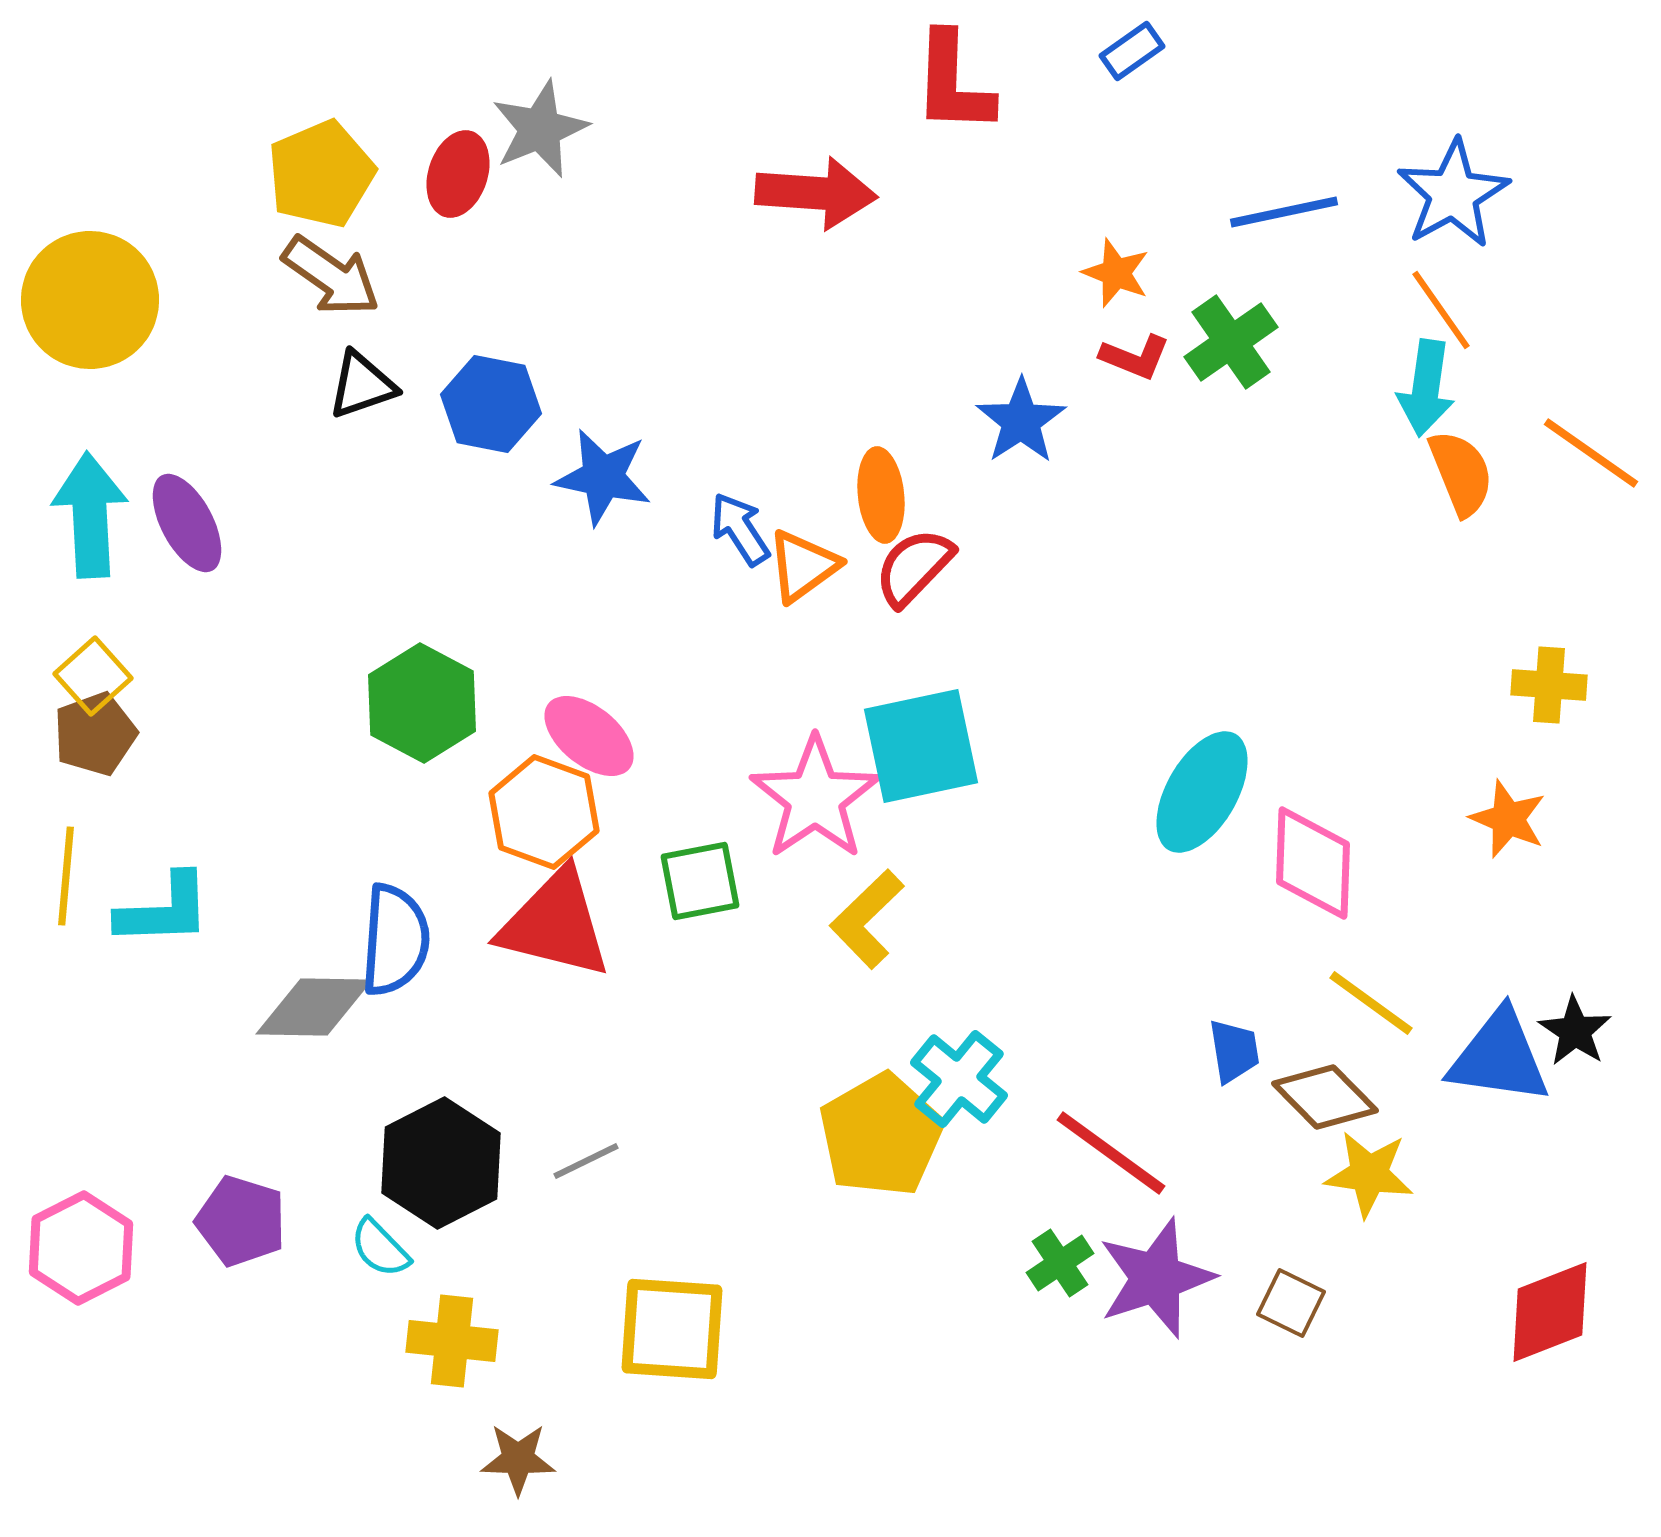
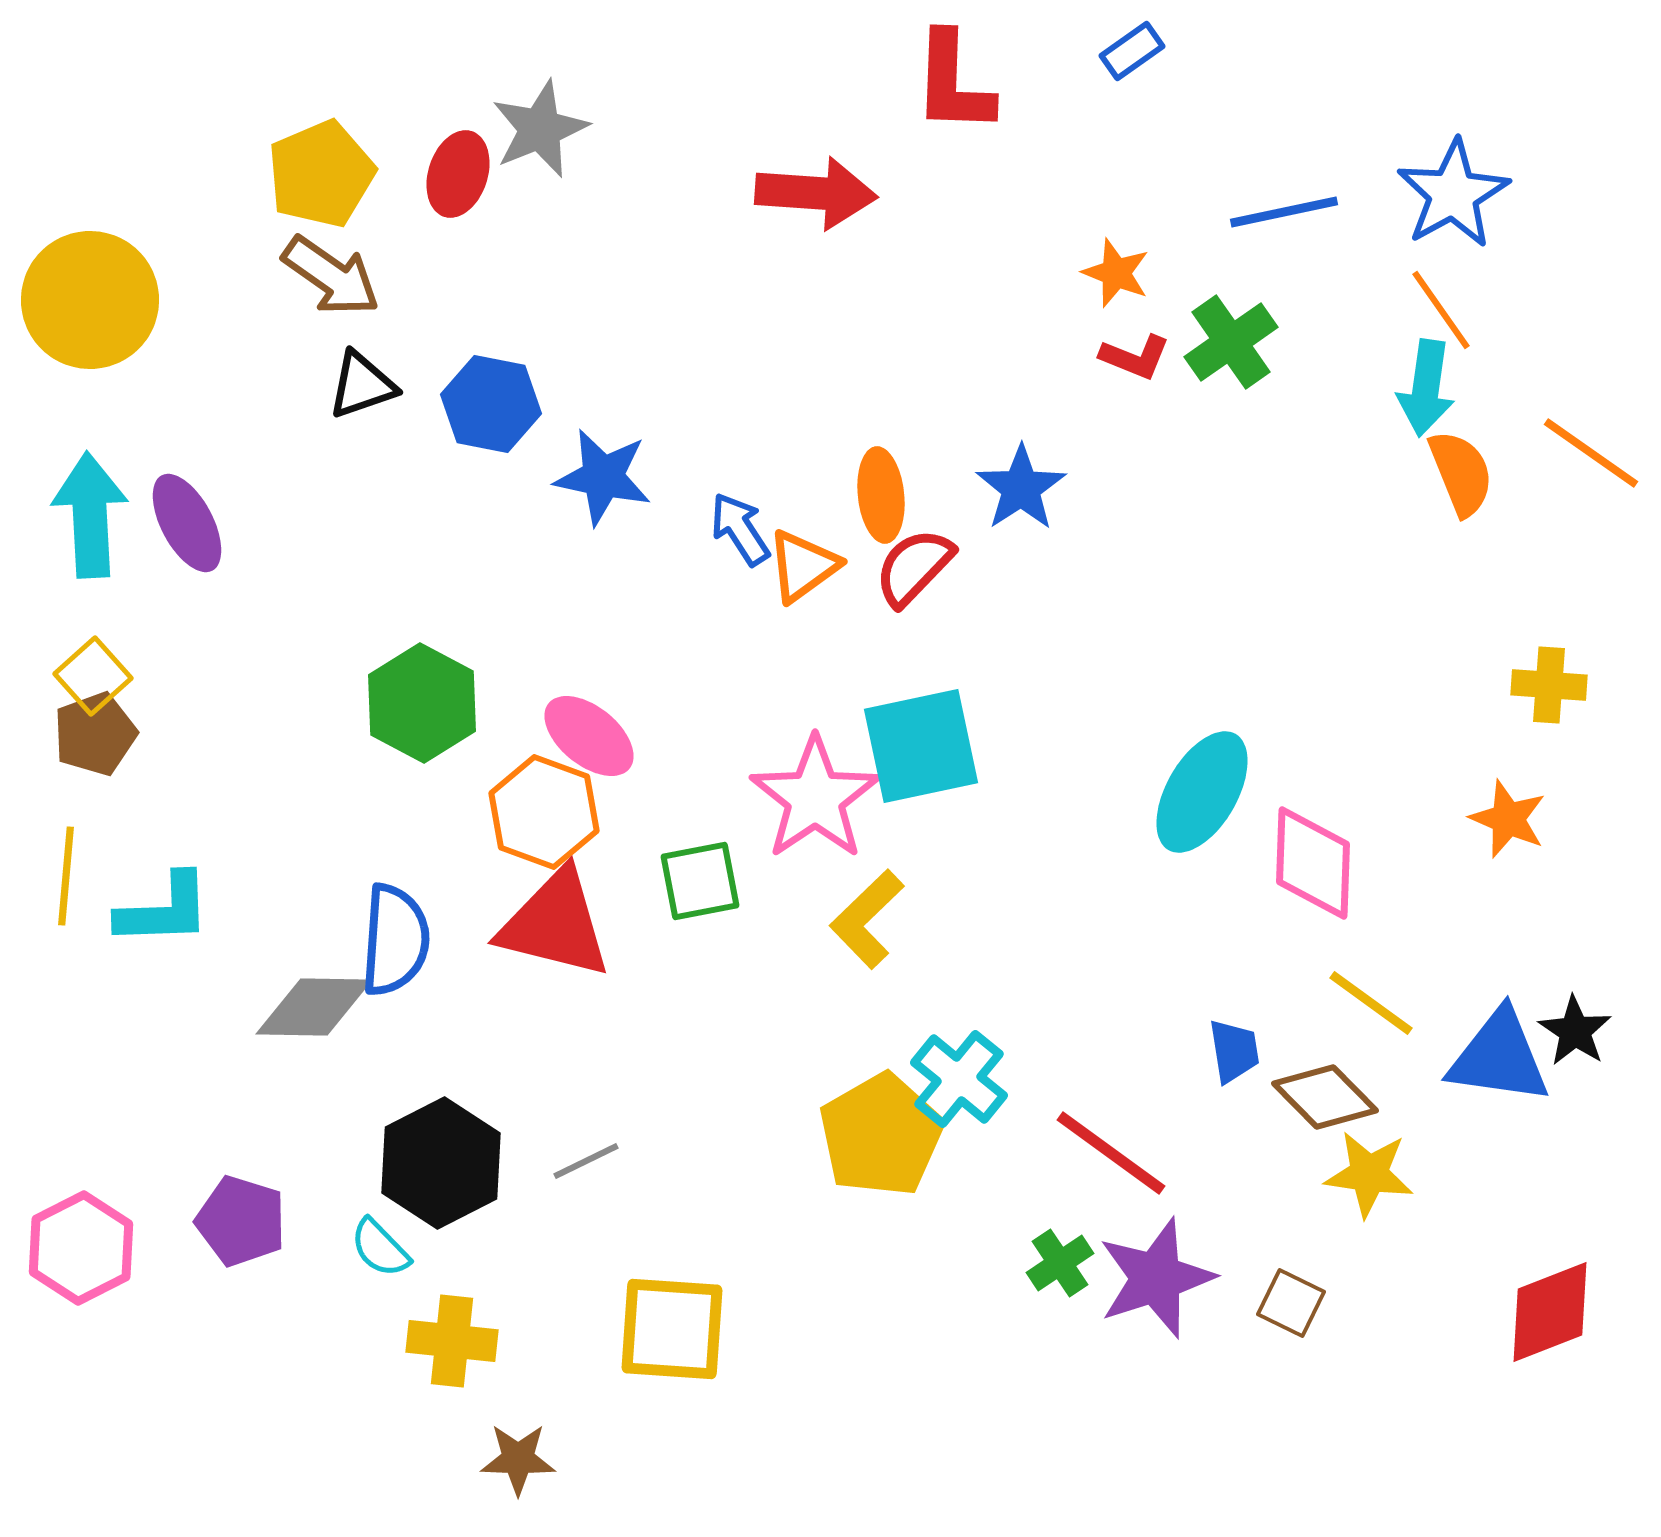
blue star at (1021, 421): moved 67 px down
